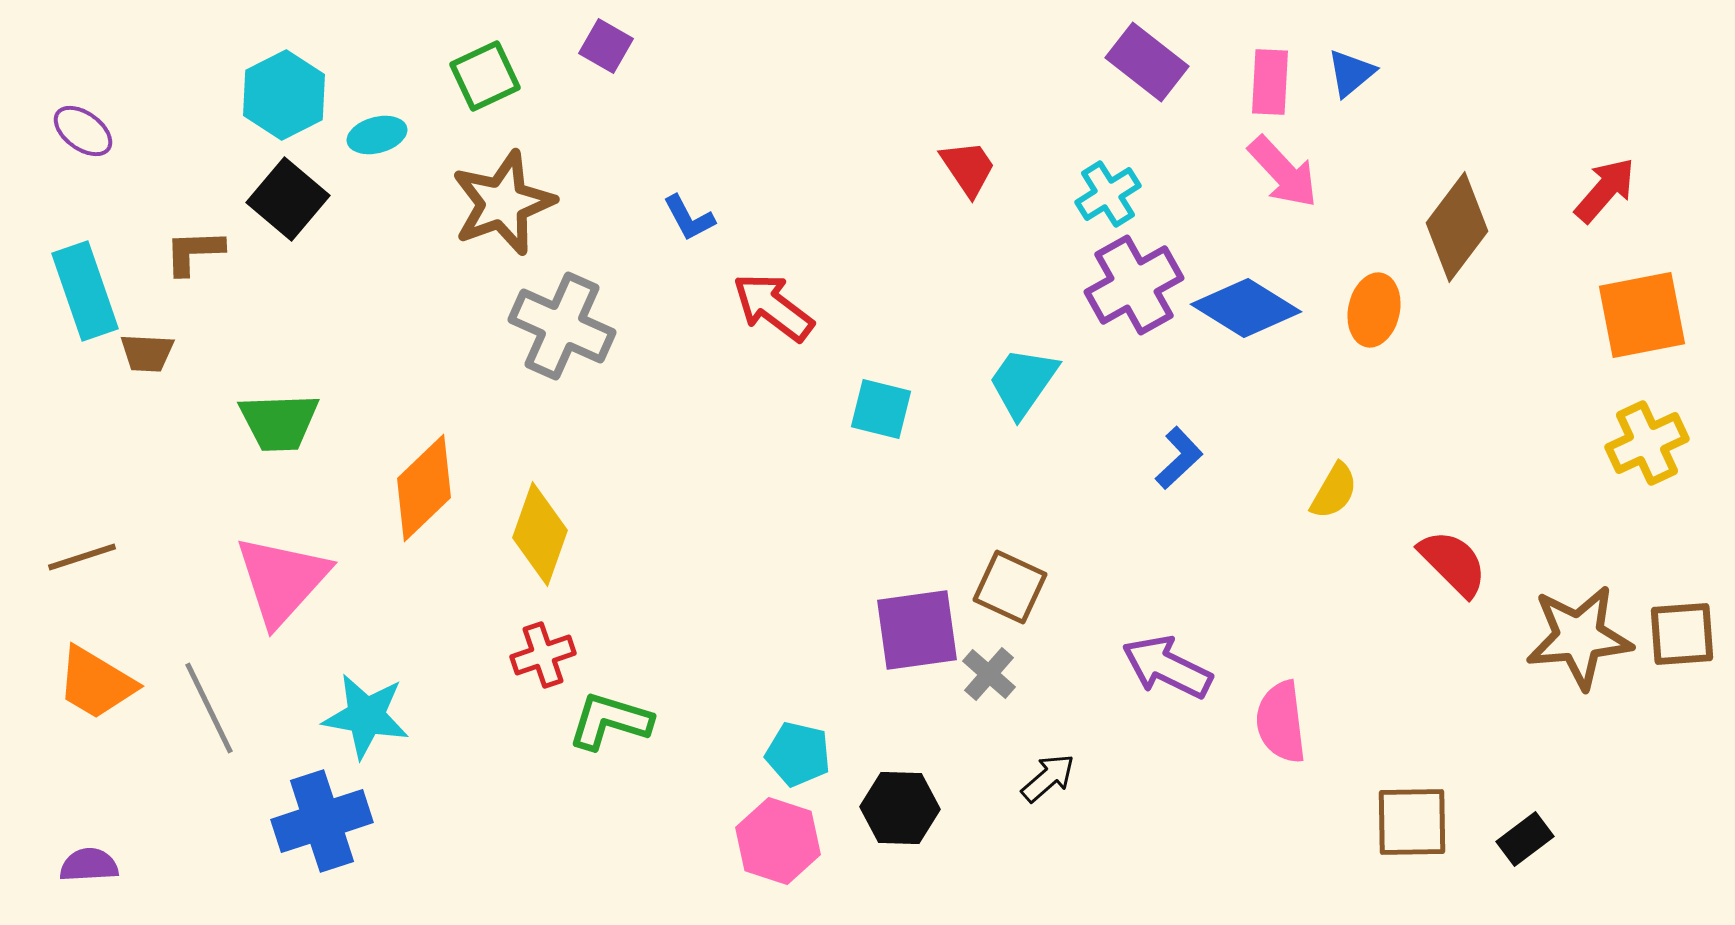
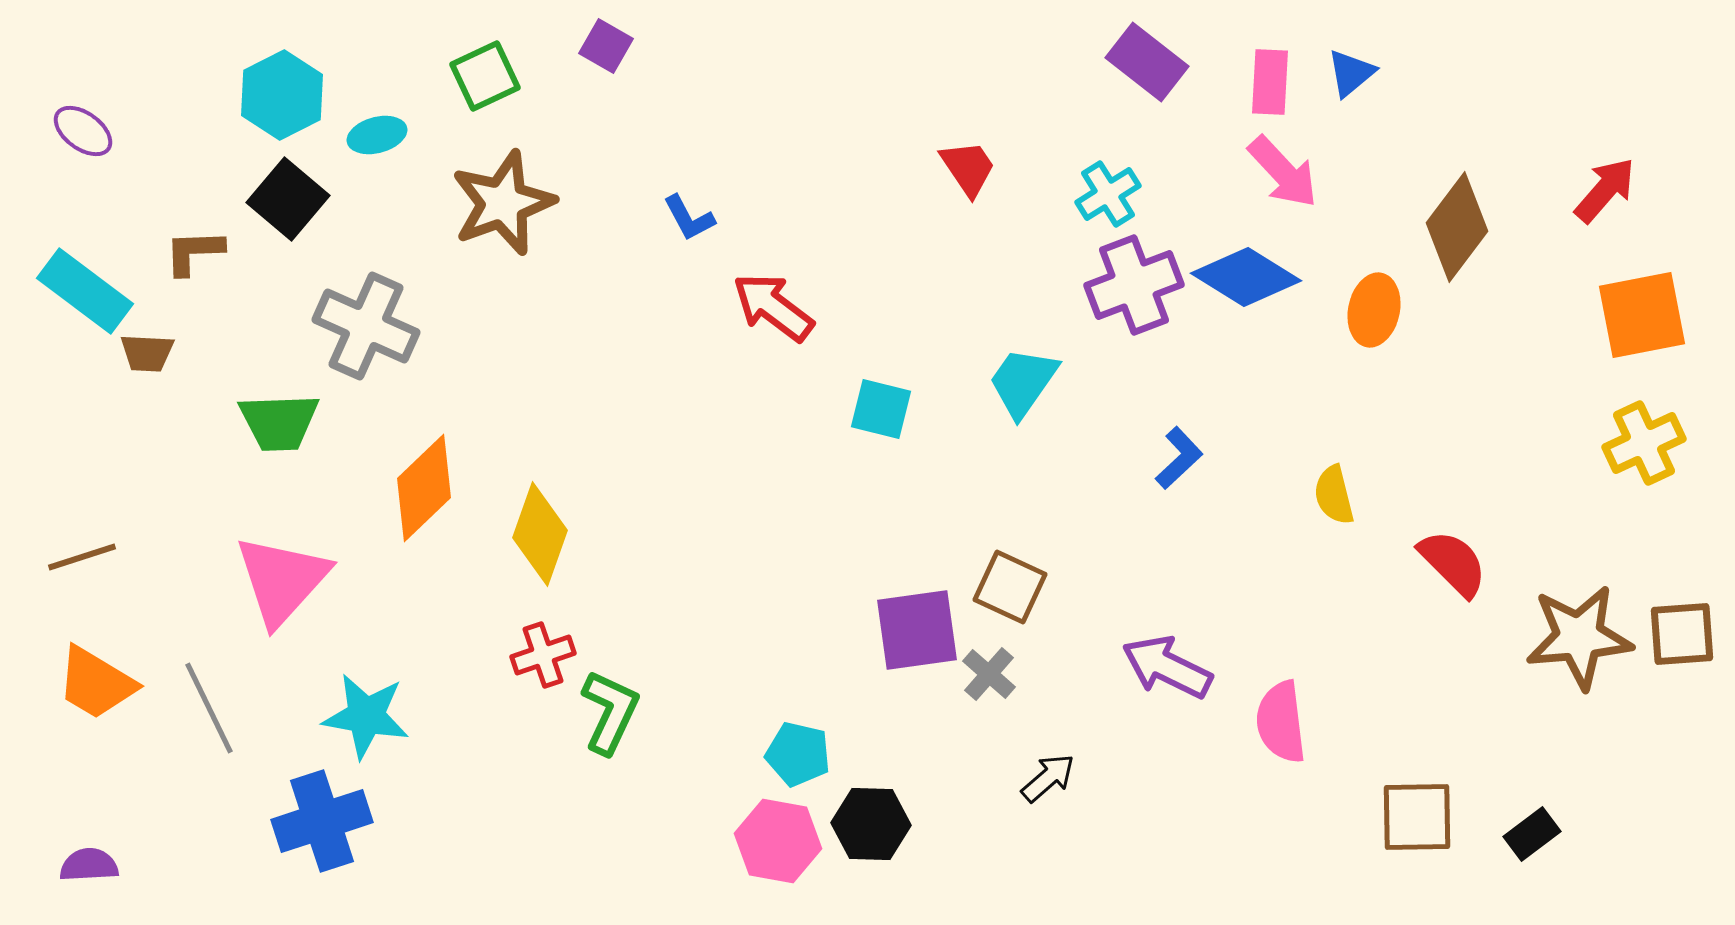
cyan hexagon at (284, 95): moved 2 px left
purple cross at (1134, 285): rotated 8 degrees clockwise
cyan rectangle at (85, 291): rotated 34 degrees counterclockwise
blue diamond at (1246, 308): moved 31 px up
gray cross at (562, 326): moved 196 px left
yellow cross at (1647, 443): moved 3 px left
yellow semicircle at (1334, 491): moved 4 px down; rotated 136 degrees clockwise
green L-shape at (610, 721): moved 9 px up; rotated 98 degrees clockwise
black hexagon at (900, 808): moved 29 px left, 16 px down
brown square at (1412, 822): moved 5 px right, 5 px up
black rectangle at (1525, 839): moved 7 px right, 5 px up
pink hexagon at (778, 841): rotated 8 degrees counterclockwise
